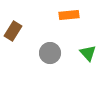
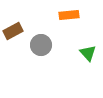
brown rectangle: rotated 30 degrees clockwise
gray circle: moved 9 px left, 8 px up
